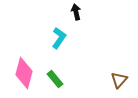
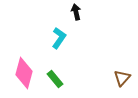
brown triangle: moved 3 px right, 2 px up
